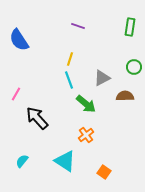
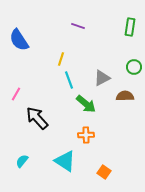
yellow line: moved 9 px left
orange cross: rotated 35 degrees clockwise
